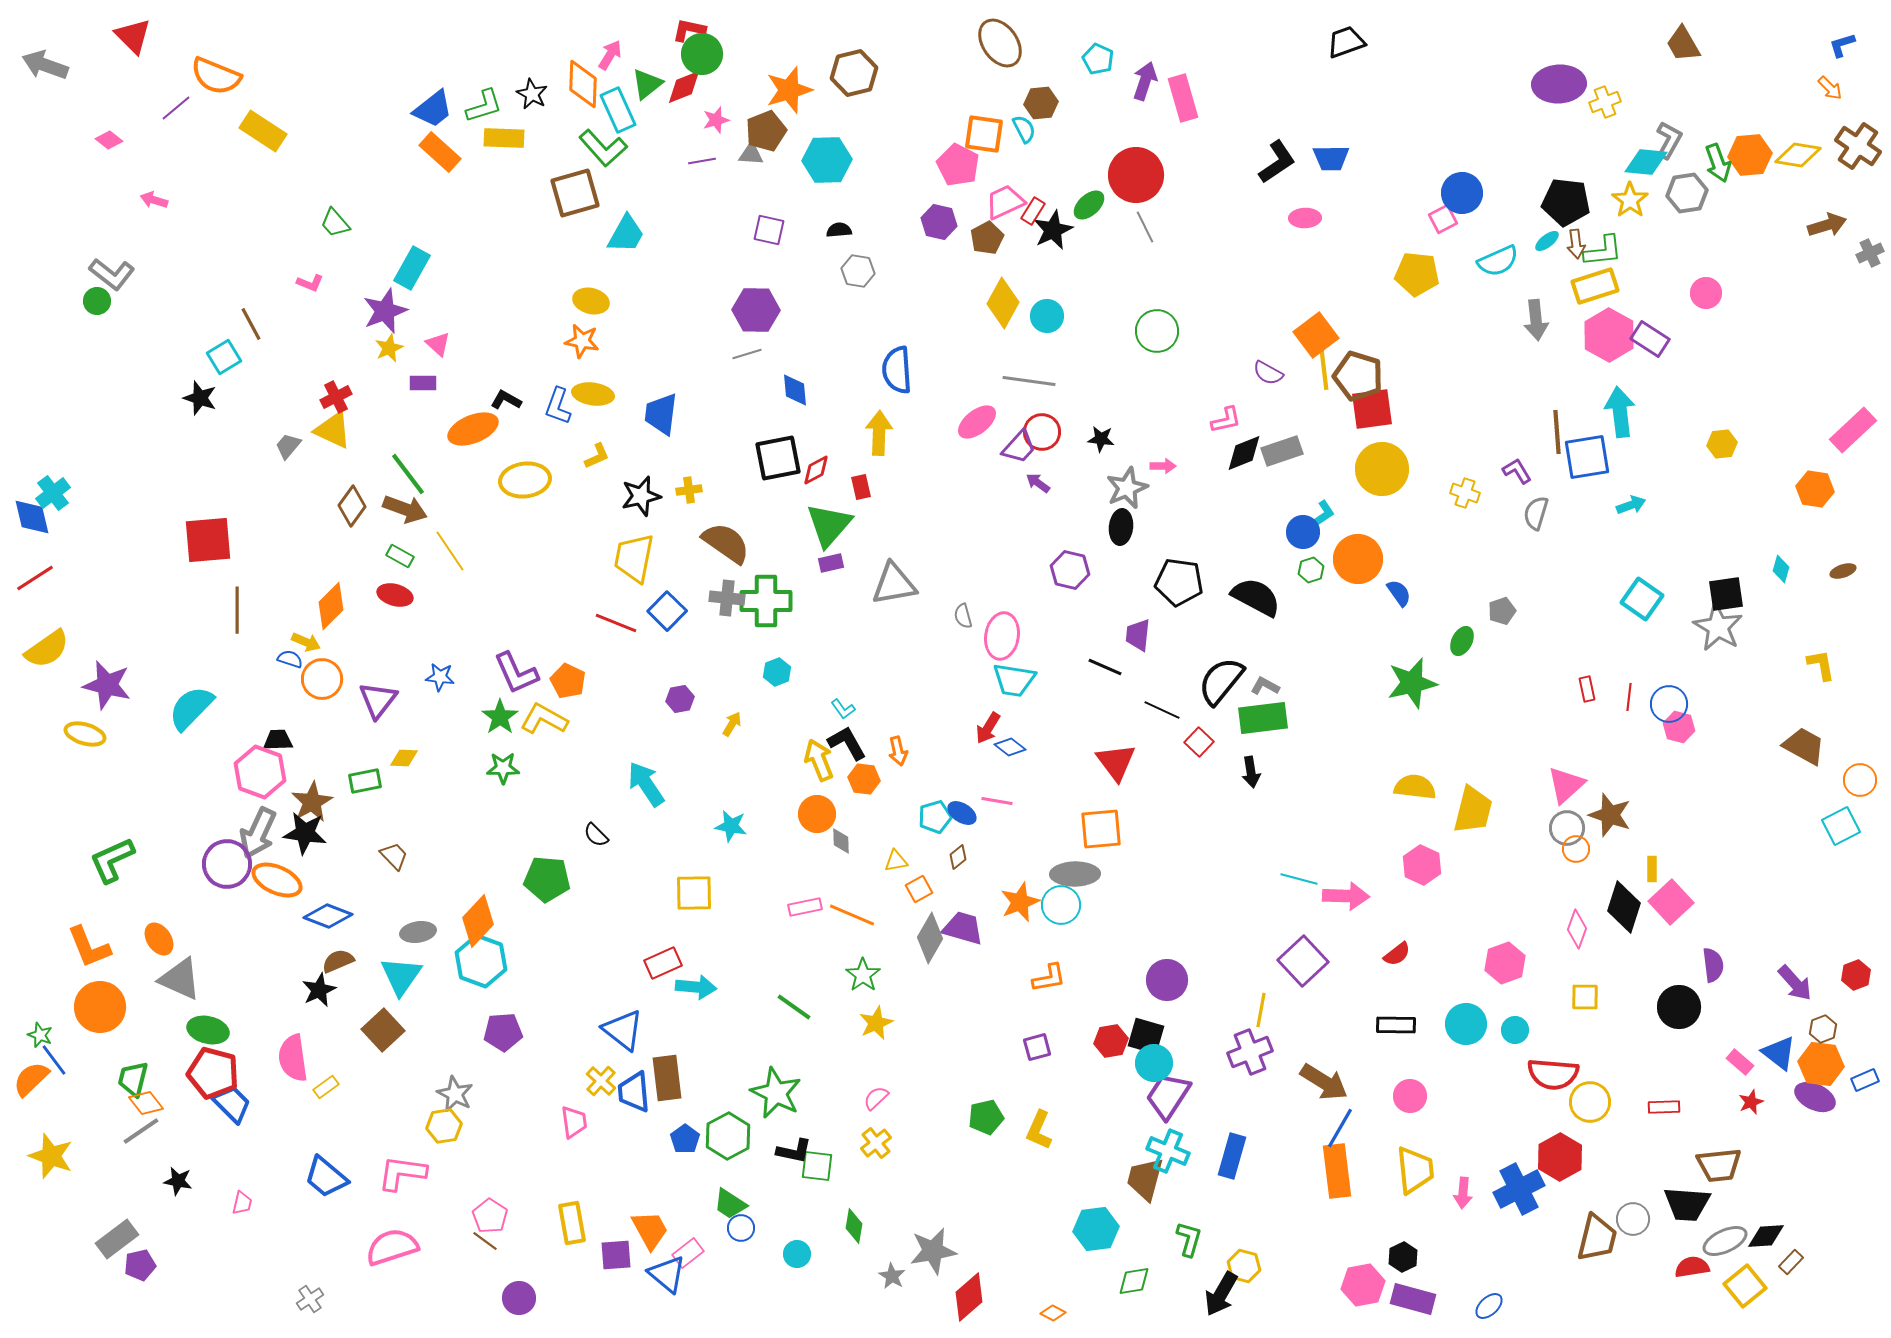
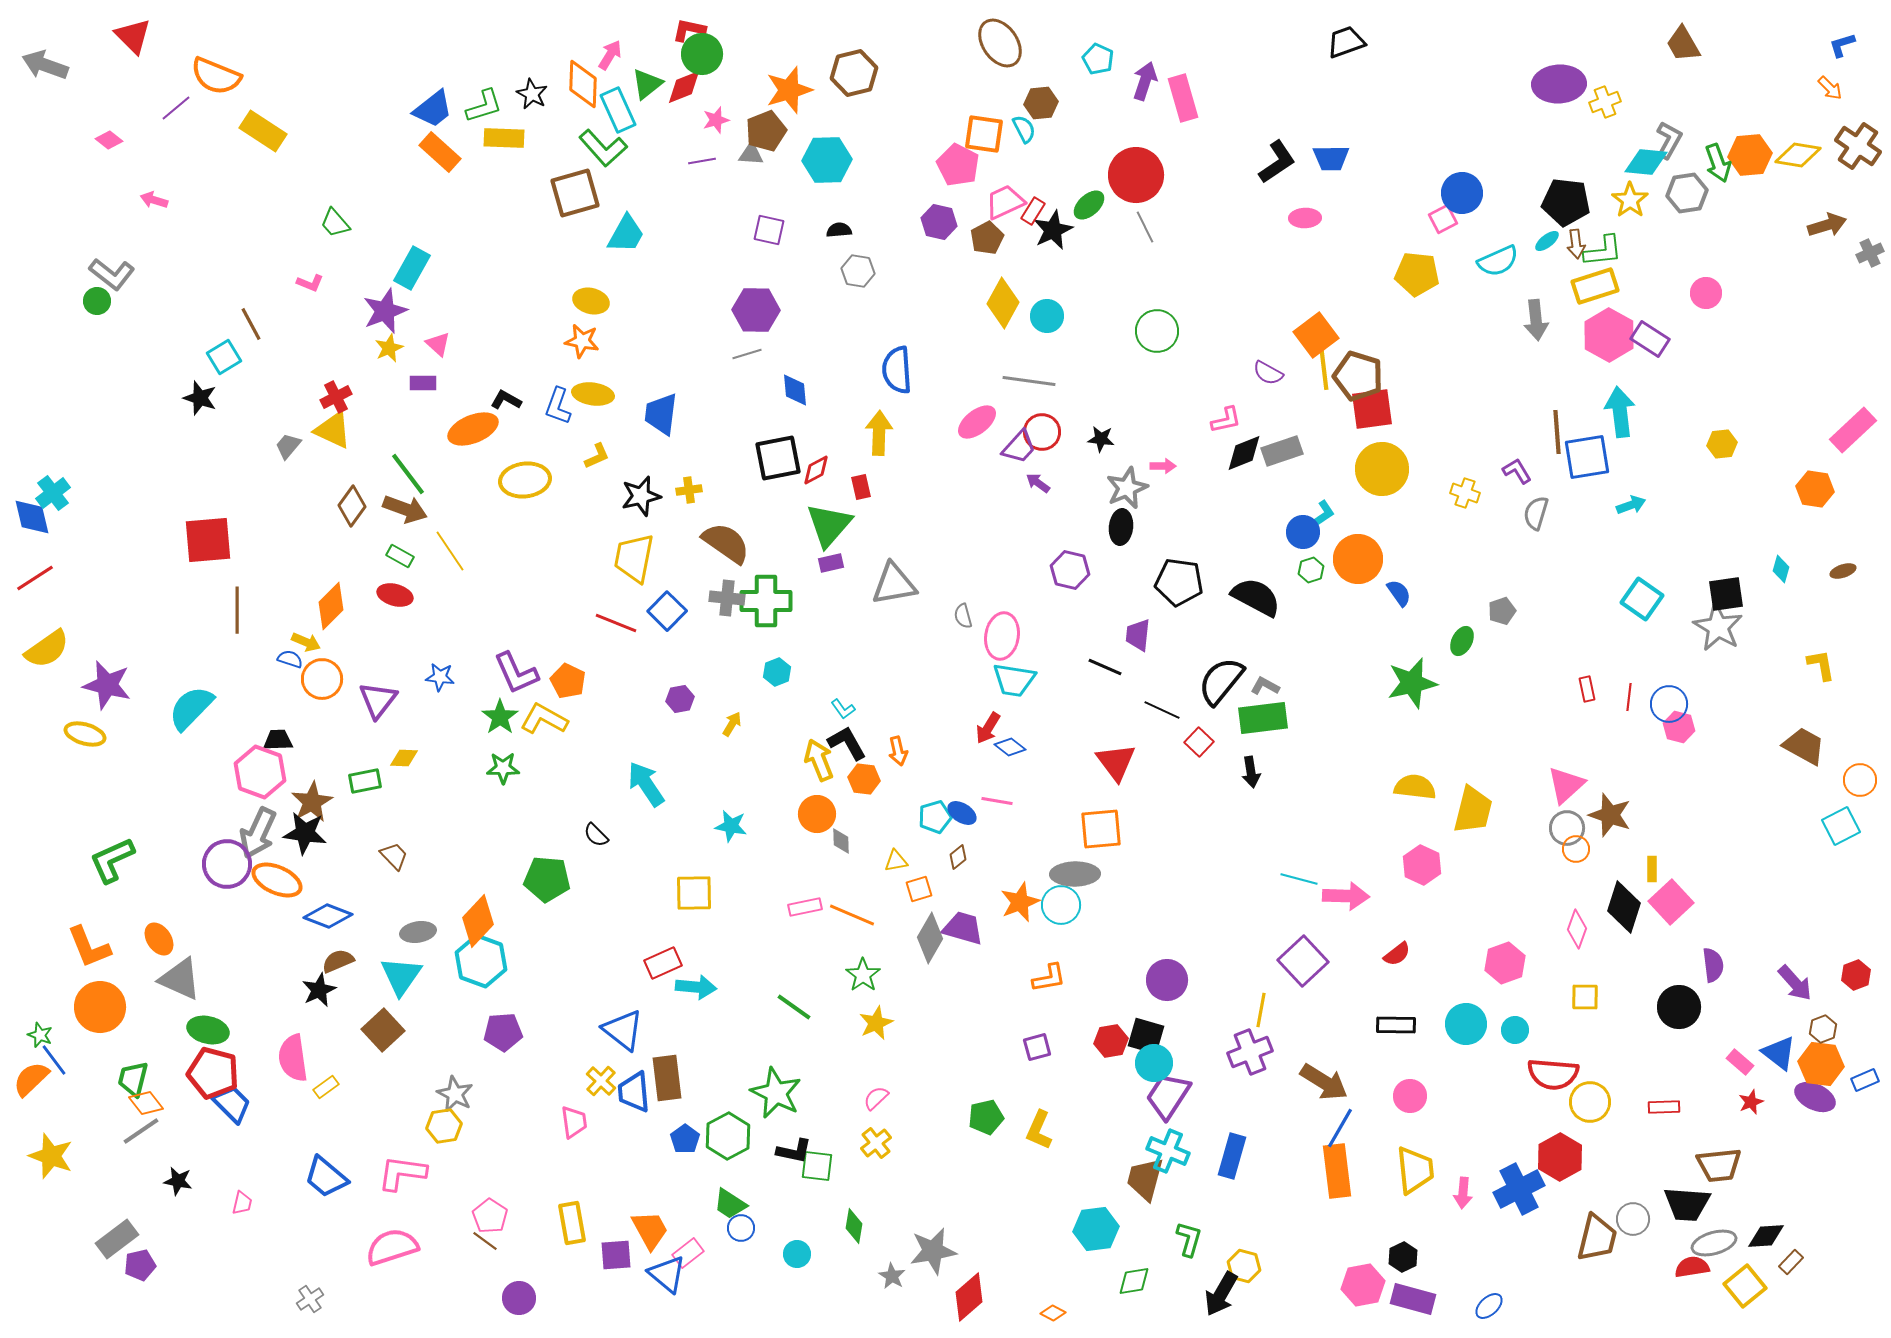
orange square at (919, 889): rotated 12 degrees clockwise
gray ellipse at (1725, 1241): moved 11 px left, 2 px down; rotated 9 degrees clockwise
